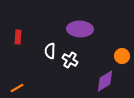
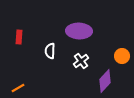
purple ellipse: moved 1 px left, 2 px down
red rectangle: moved 1 px right
white cross: moved 11 px right, 1 px down; rotated 21 degrees clockwise
purple diamond: rotated 15 degrees counterclockwise
orange line: moved 1 px right
